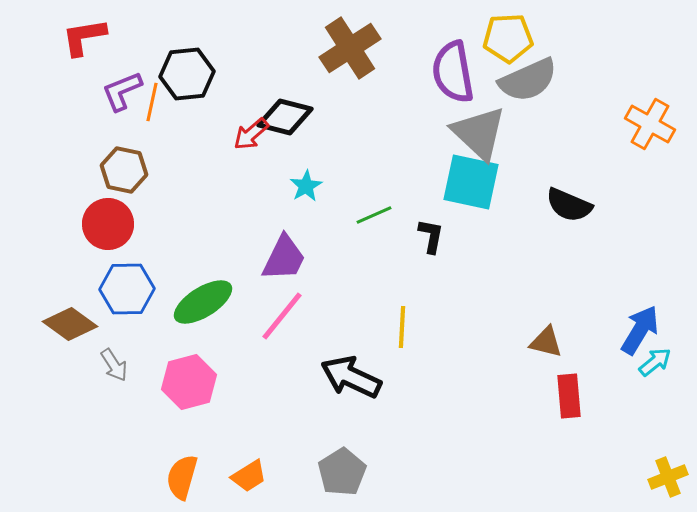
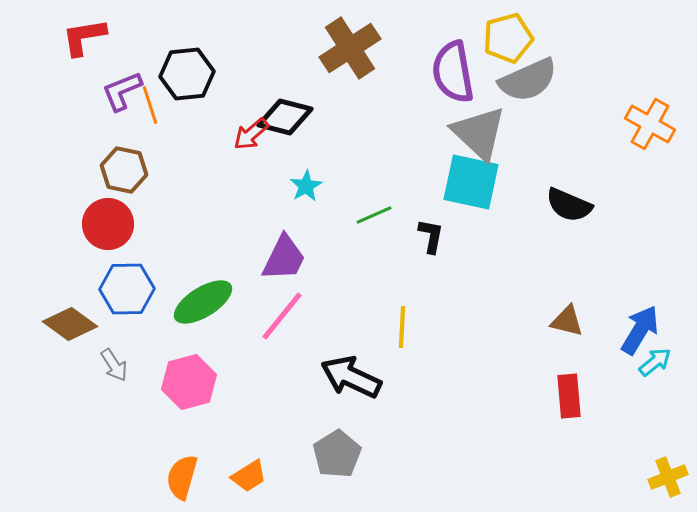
yellow pentagon: rotated 12 degrees counterclockwise
orange line: moved 2 px left, 3 px down; rotated 30 degrees counterclockwise
brown triangle: moved 21 px right, 21 px up
gray pentagon: moved 5 px left, 18 px up
